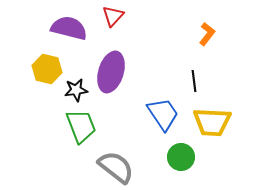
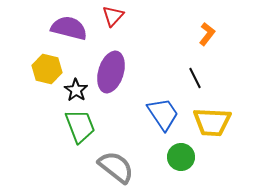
black line: moved 1 px right, 3 px up; rotated 20 degrees counterclockwise
black star: rotated 30 degrees counterclockwise
green trapezoid: moved 1 px left
